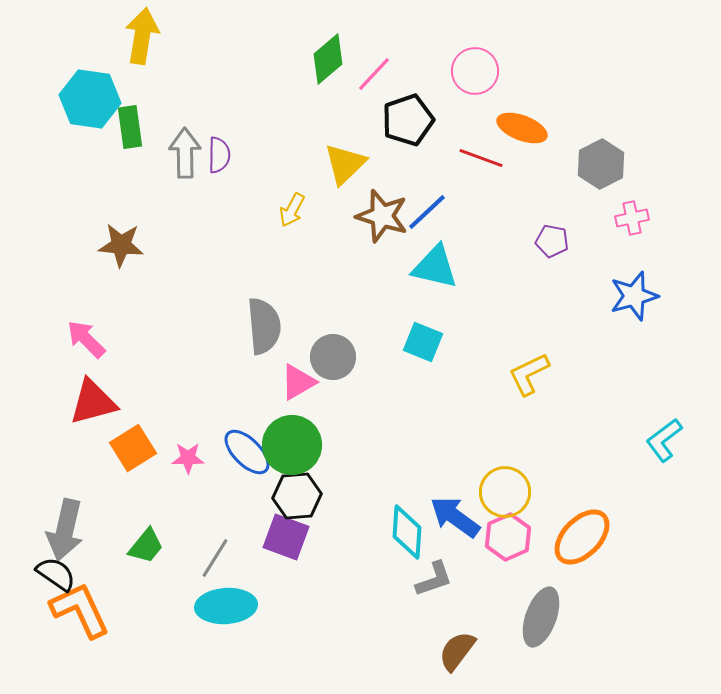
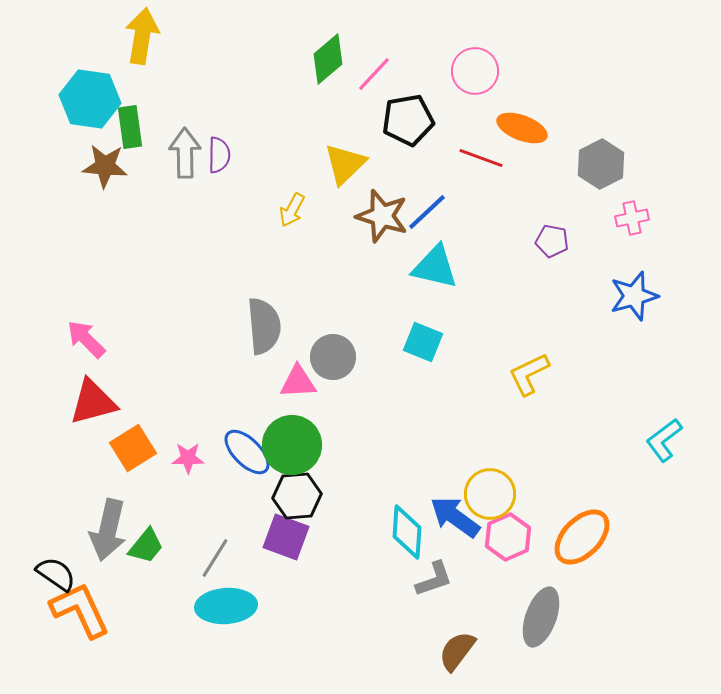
black pentagon at (408, 120): rotated 9 degrees clockwise
brown star at (121, 245): moved 16 px left, 79 px up
pink triangle at (298, 382): rotated 27 degrees clockwise
yellow circle at (505, 492): moved 15 px left, 2 px down
gray arrow at (65, 530): moved 43 px right
